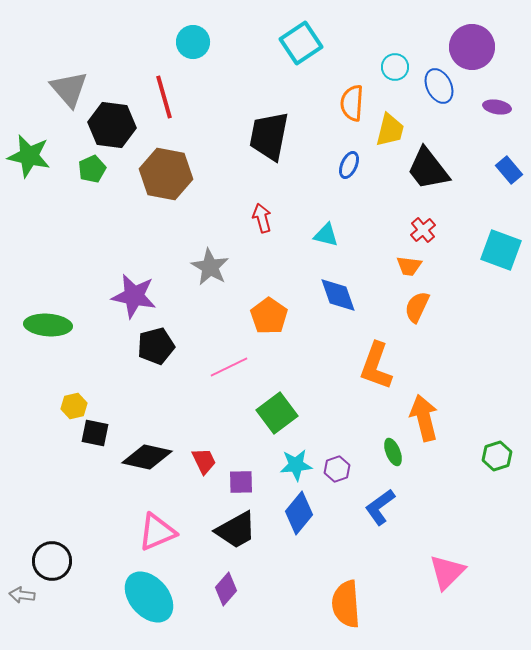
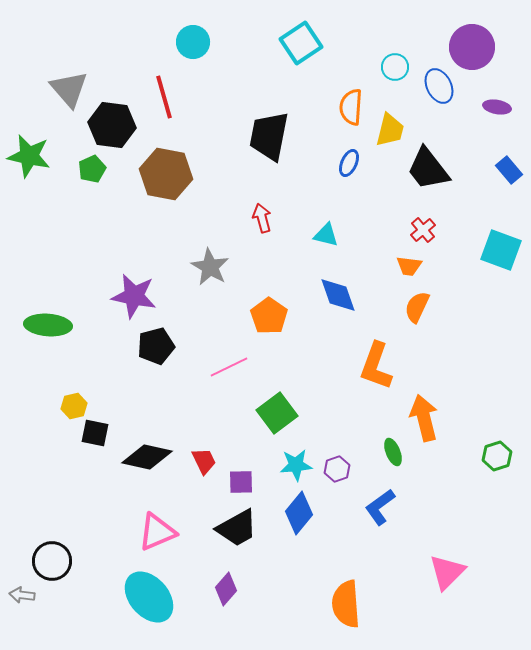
orange semicircle at (352, 103): moved 1 px left, 4 px down
blue ellipse at (349, 165): moved 2 px up
black trapezoid at (236, 530): moved 1 px right, 2 px up
